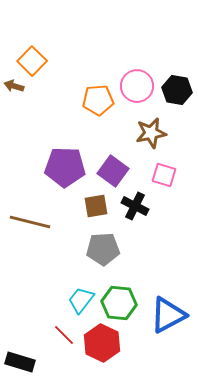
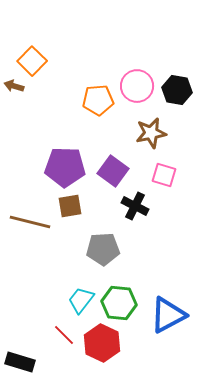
brown square: moved 26 px left
